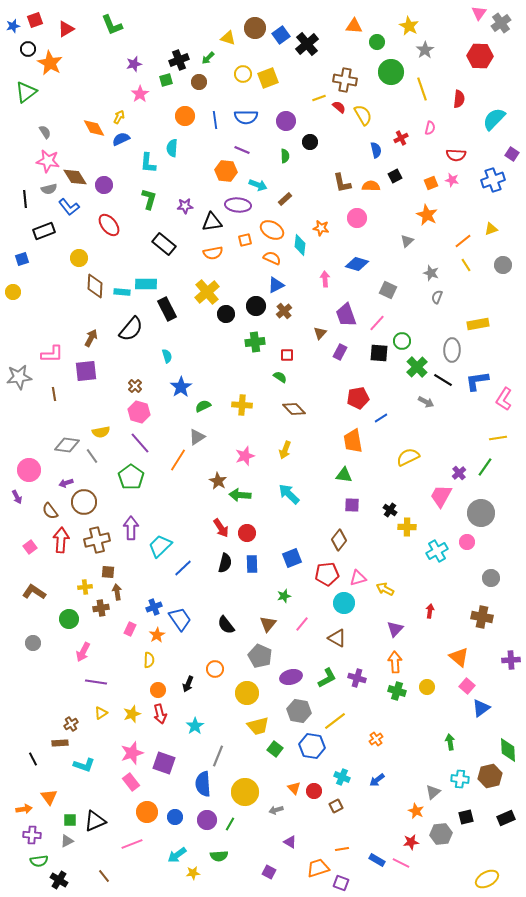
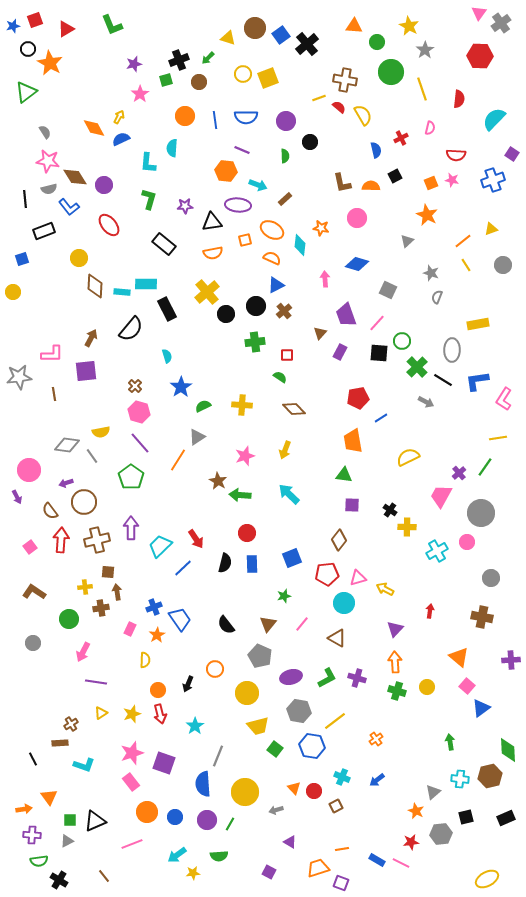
red arrow at (221, 528): moved 25 px left, 11 px down
yellow semicircle at (149, 660): moved 4 px left
